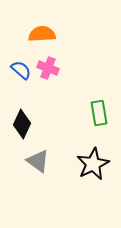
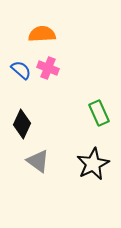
green rectangle: rotated 15 degrees counterclockwise
